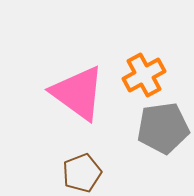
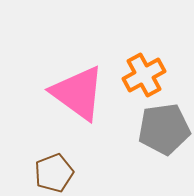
gray pentagon: moved 1 px right, 1 px down
brown pentagon: moved 28 px left
